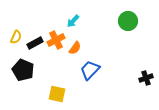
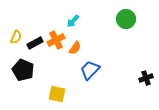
green circle: moved 2 px left, 2 px up
